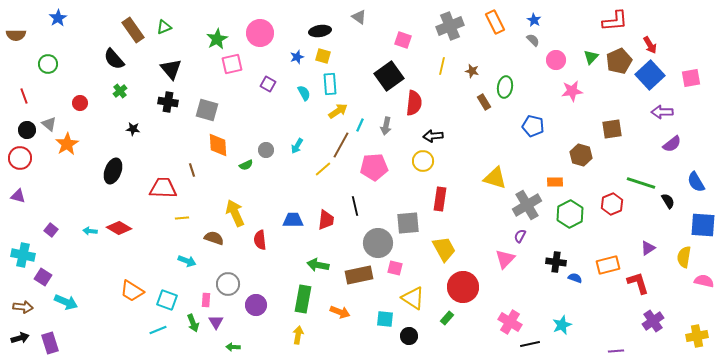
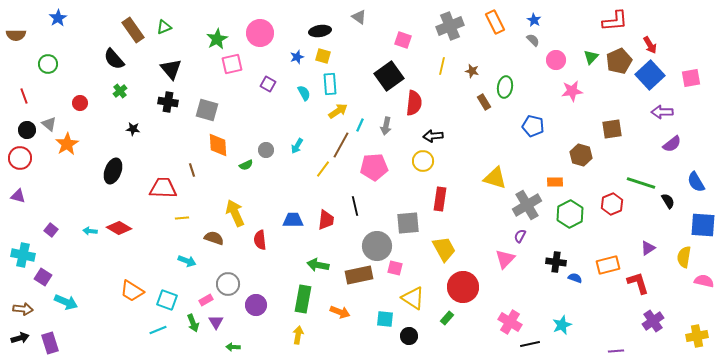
yellow line at (323, 169): rotated 12 degrees counterclockwise
gray circle at (378, 243): moved 1 px left, 3 px down
pink rectangle at (206, 300): rotated 56 degrees clockwise
brown arrow at (23, 307): moved 2 px down
